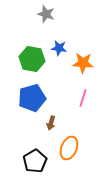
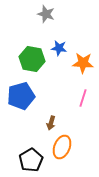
blue pentagon: moved 11 px left, 2 px up
orange ellipse: moved 7 px left, 1 px up
black pentagon: moved 4 px left, 1 px up
